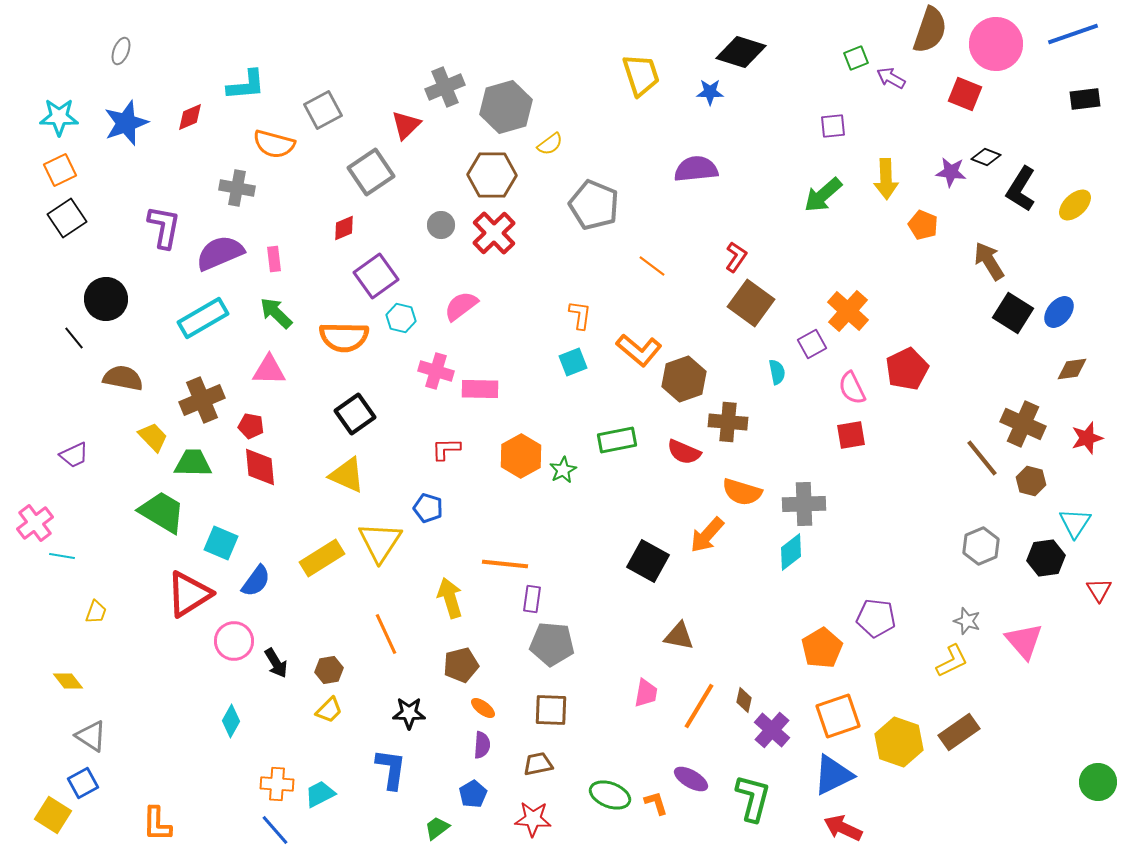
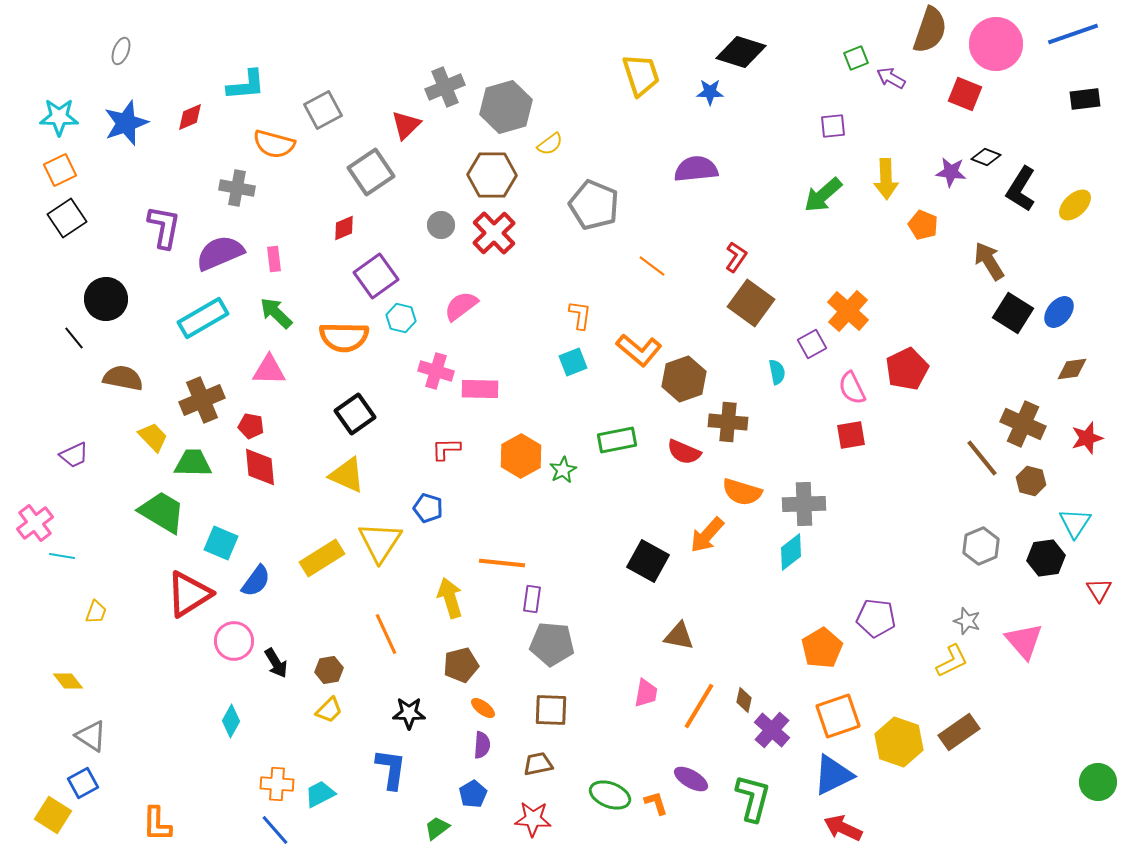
orange line at (505, 564): moved 3 px left, 1 px up
